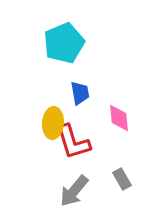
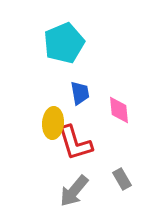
pink diamond: moved 8 px up
red L-shape: moved 2 px right, 1 px down
